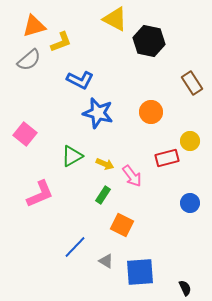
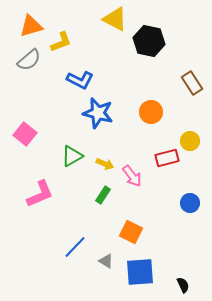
orange triangle: moved 3 px left
orange square: moved 9 px right, 7 px down
black semicircle: moved 2 px left, 3 px up
